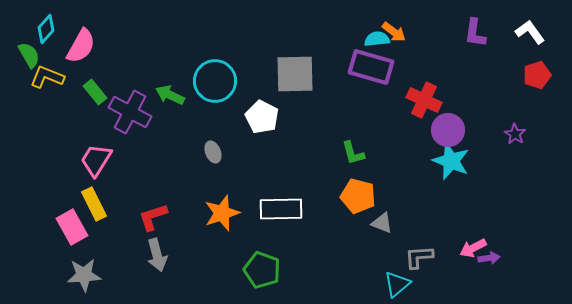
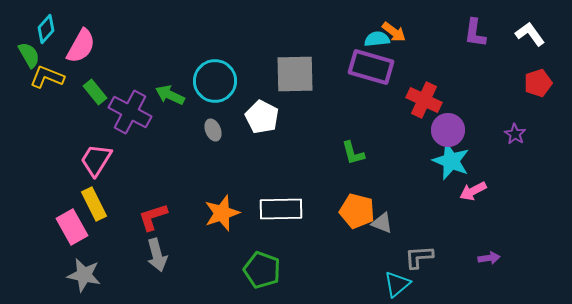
white L-shape: moved 2 px down
red pentagon: moved 1 px right, 8 px down
gray ellipse: moved 22 px up
orange pentagon: moved 1 px left, 15 px down
pink arrow: moved 57 px up
gray star: rotated 16 degrees clockwise
